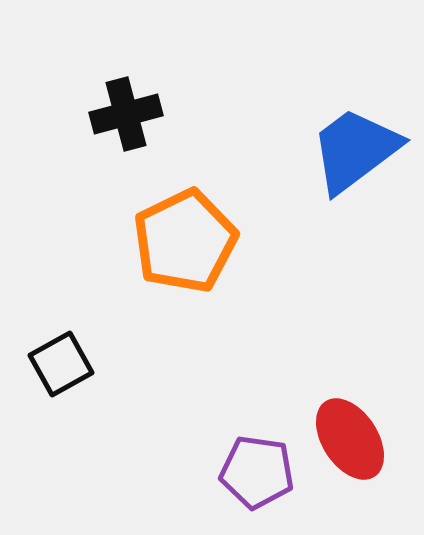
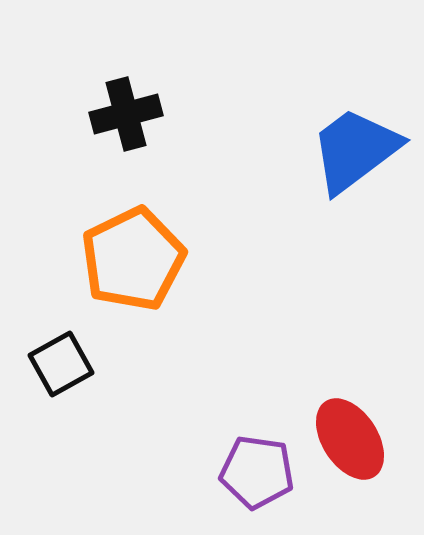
orange pentagon: moved 52 px left, 18 px down
